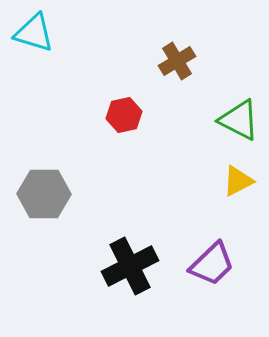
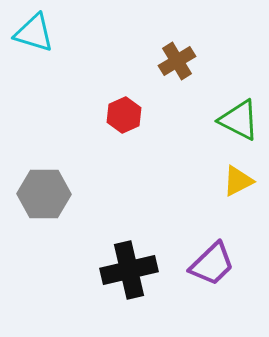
red hexagon: rotated 12 degrees counterclockwise
black cross: moved 1 px left, 4 px down; rotated 14 degrees clockwise
